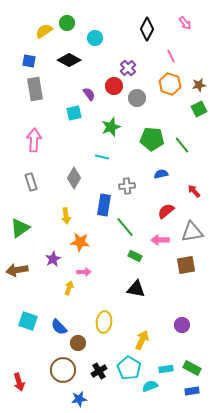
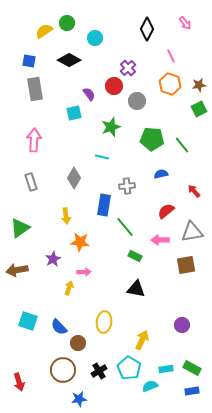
gray circle at (137, 98): moved 3 px down
